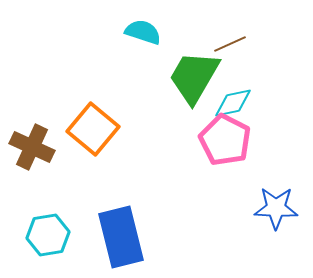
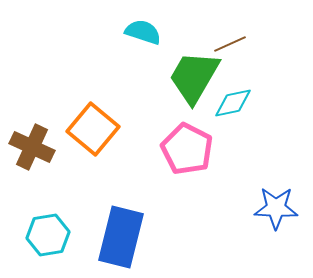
pink pentagon: moved 38 px left, 9 px down
blue rectangle: rotated 28 degrees clockwise
